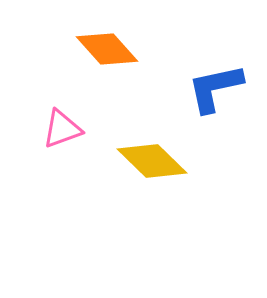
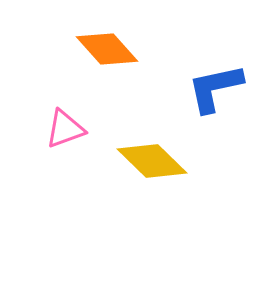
pink triangle: moved 3 px right
